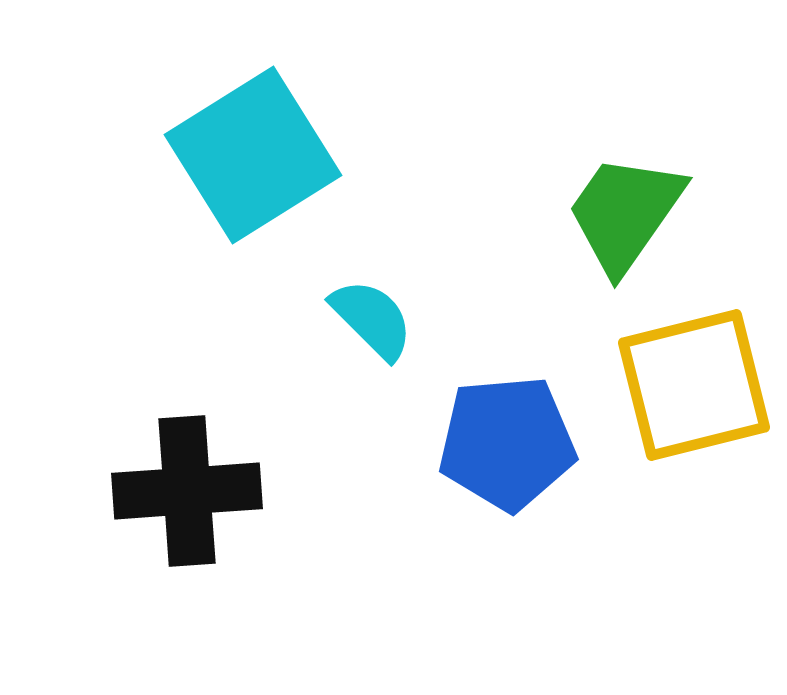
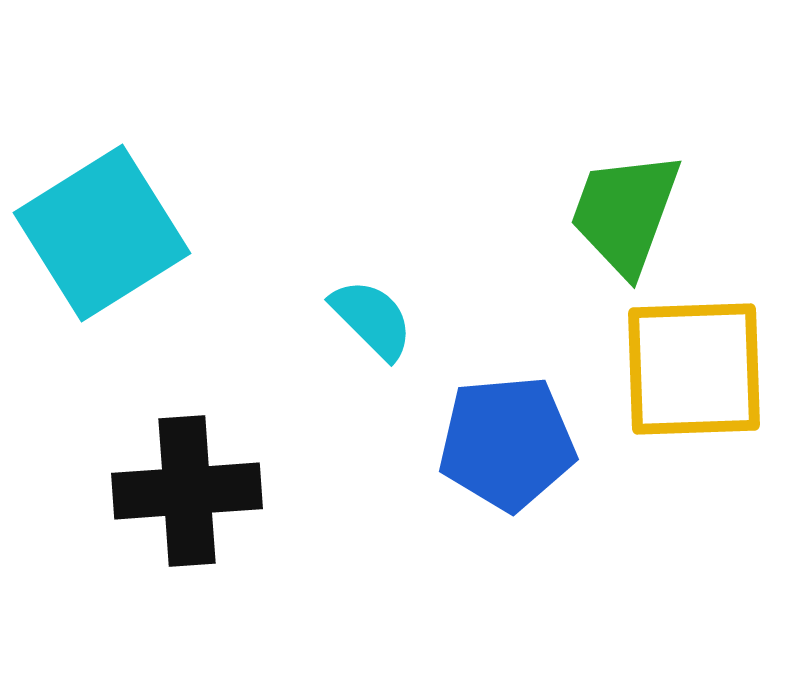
cyan square: moved 151 px left, 78 px down
green trapezoid: rotated 15 degrees counterclockwise
yellow square: moved 16 px up; rotated 12 degrees clockwise
